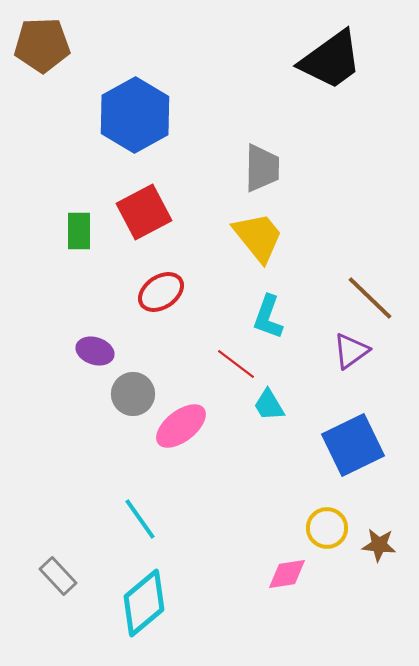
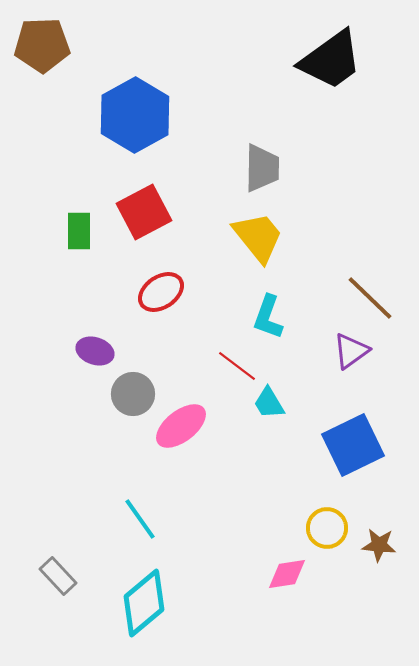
red line: moved 1 px right, 2 px down
cyan trapezoid: moved 2 px up
